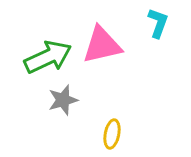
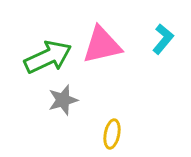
cyan L-shape: moved 5 px right, 16 px down; rotated 20 degrees clockwise
